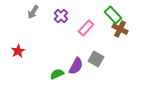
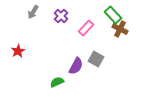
green semicircle: moved 8 px down
